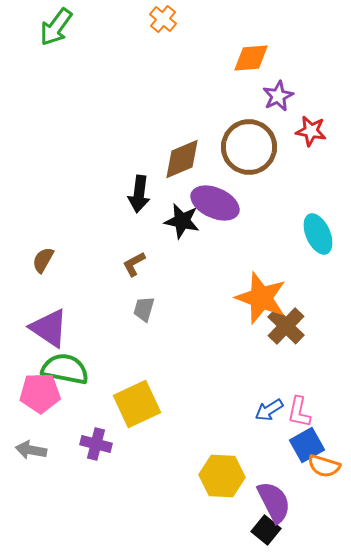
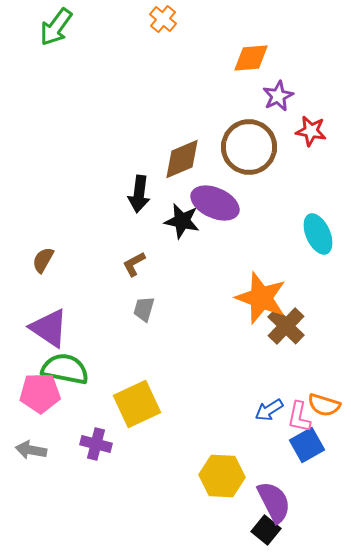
pink L-shape: moved 5 px down
orange semicircle: moved 61 px up
